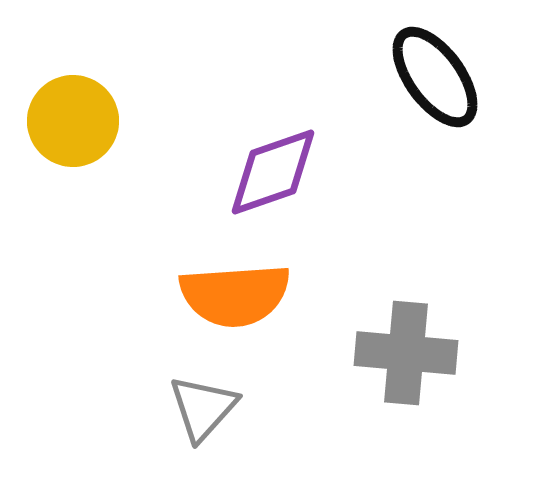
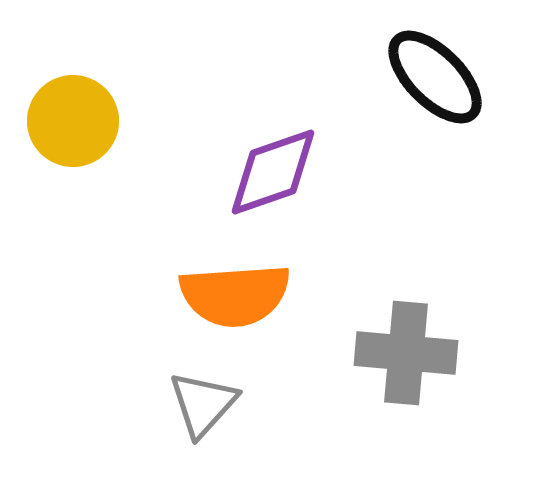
black ellipse: rotated 9 degrees counterclockwise
gray triangle: moved 4 px up
